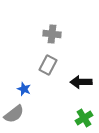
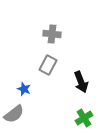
black arrow: rotated 110 degrees counterclockwise
